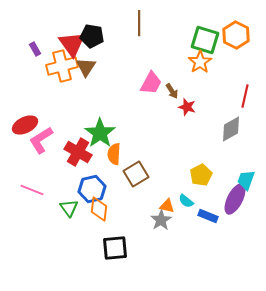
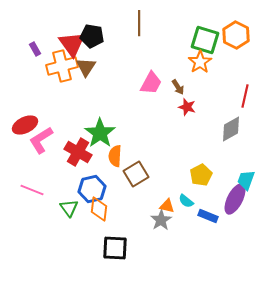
brown arrow: moved 6 px right, 4 px up
orange semicircle: moved 1 px right, 2 px down
black square: rotated 8 degrees clockwise
